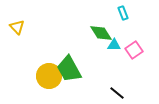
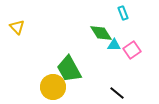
pink square: moved 2 px left
yellow circle: moved 4 px right, 11 px down
